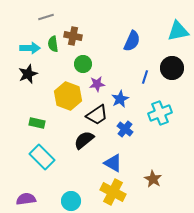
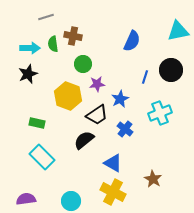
black circle: moved 1 px left, 2 px down
